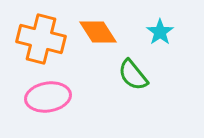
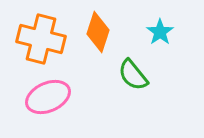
orange diamond: rotated 51 degrees clockwise
pink ellipse: rotated 15 degrees counterclockwise
